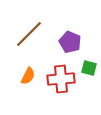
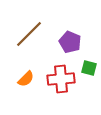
orange semicircle: moved 2 px left, 3 px down; rotated 18 degrees clockwise
